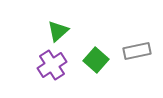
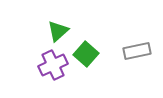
green square: moved 10 px left, 6 px up
purple cross: moved 1 px right; rotated 8 degrees clockwise
